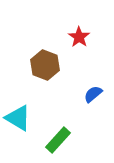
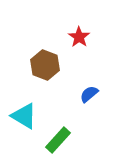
blue semicircle: moved 4 px left
cyan triangle: moved 6 px right, 2 px up
